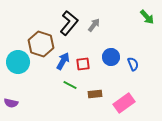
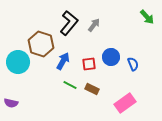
red square: moved 6 px right
brown rectangle: moved 3 px left, 5 px up; rotated 32 degrees clockwise
pink rectangle: moved 1 px right
